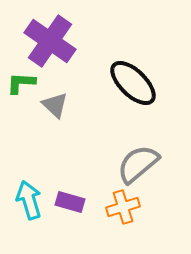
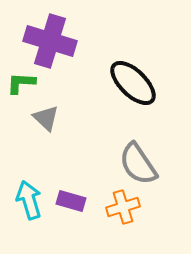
purple cross: rotated 18 degrees counterclockwise
gray triangle: moved 9 px left, 13 px down
gray semicircle: rotated 84 degrees counterclockwise
purple rectangle: moved 1 px right, 1 px up
